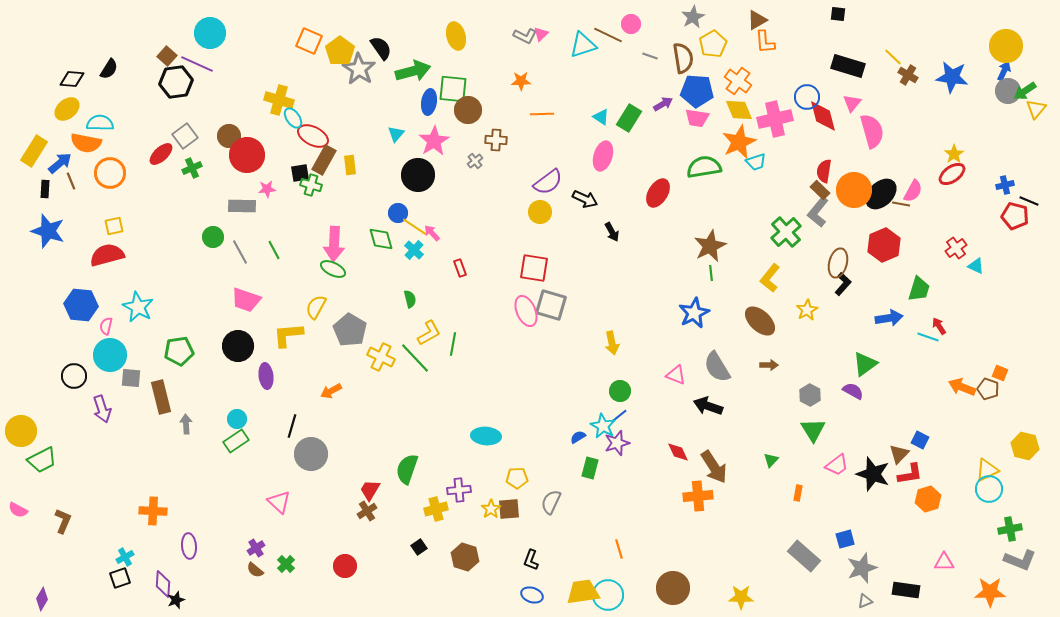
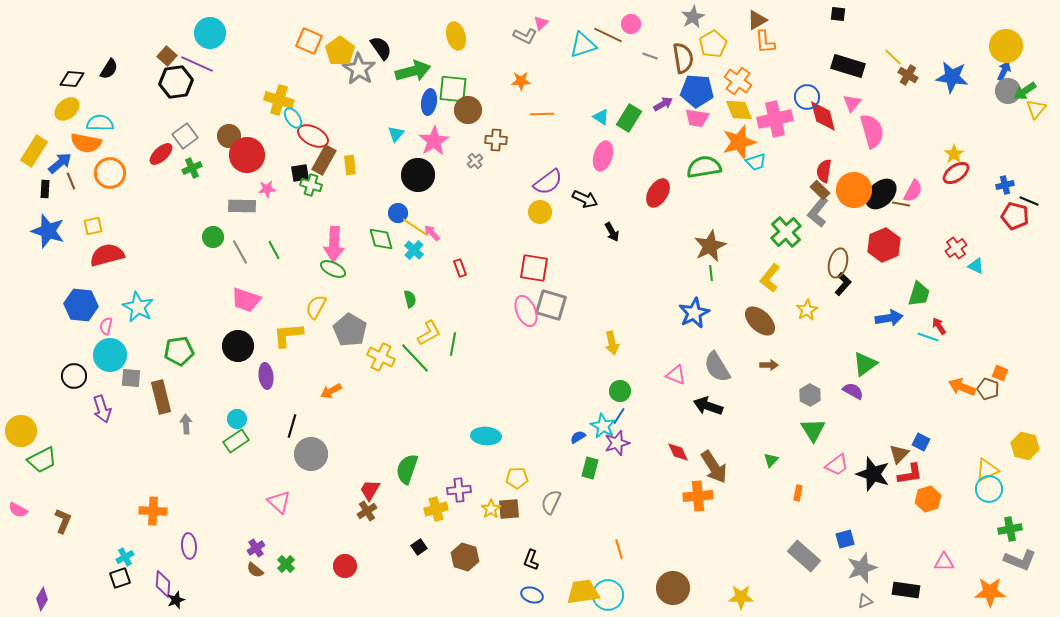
pink triangle at (541, 34): moved 11 px up
orange star at (739, 142): rotated 8 degrees clockwise
red ellipse at (952, 174): moved 4 px right, 1 px up
yellow square at (114, 226): moved 21 px left
green trapezoid at (919, 289): moved 5 px down
blue line at (619, 416): rotated 18 degrees counterclockwise
blue square at (920, 440): moved 1 px right, 2 px down
